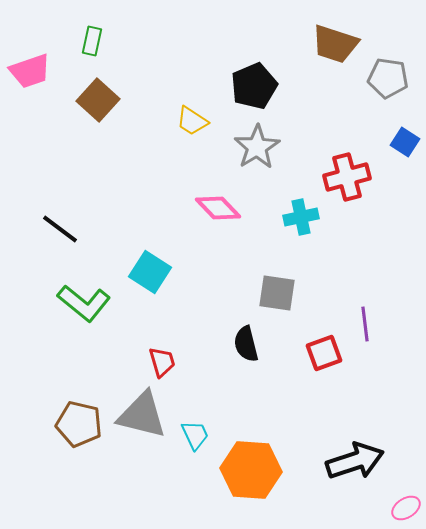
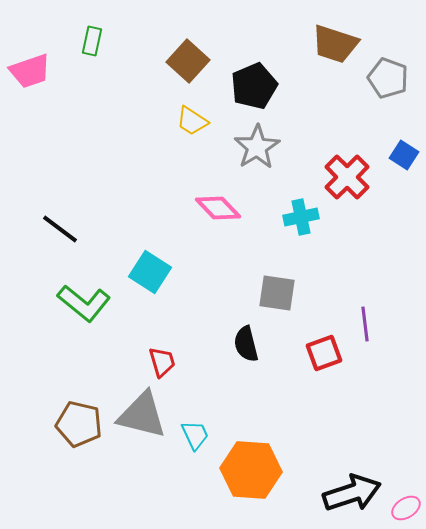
gray pentagon: rotated 12 degrees clockwise
brown square: moved 90 px right, 39 px up
blue square: moved 1 px left, 13 px down
red cross: rotated 30 degrees counterclockwise
black arrow: moved 3 px left, 32 px down
